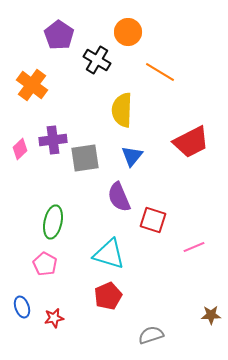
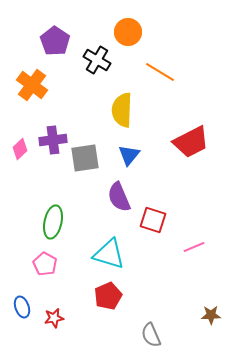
purple pentagon: moved 4 px left, 6 px down
blue triangle: moved 3 px left, 1 px up
gray semicircle: rotated 95 degrees counterclockwise
